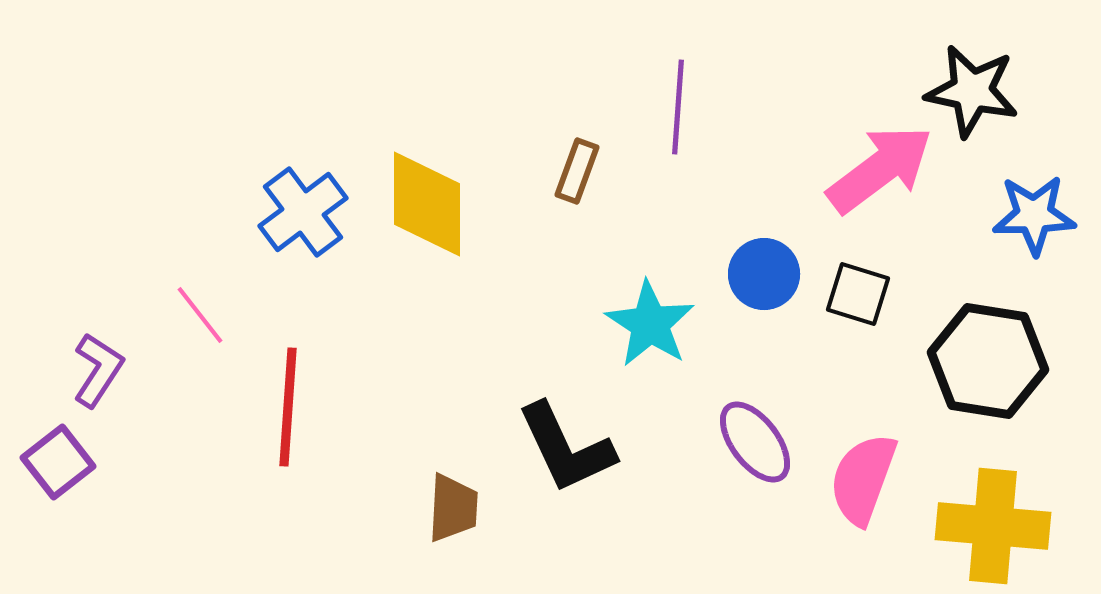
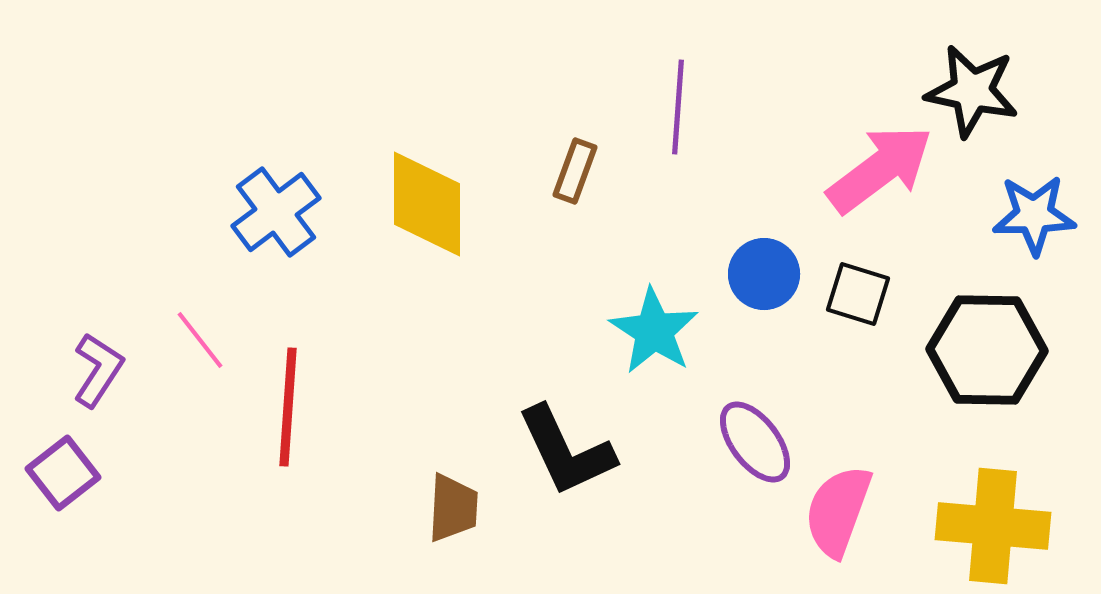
brown rectangle: moved 2 px left
blue cross: moved 27 px left
pink line: moved 25 px down
cyan star: moved 4 px right, 7 px down
black hexagon: moved 1 px left, 11 px up; rotated 8 degrees counterclockwise
black L-shape: moved 3 px down
purple square: moved 5 px right, 11 px down
pink semicircle: moved 25 px left, 32 px down
